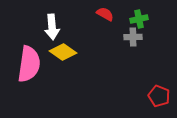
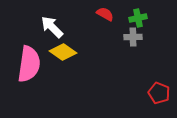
green cross: moved 1 px left, 1 px up
white arrow: rotated 140 degrees clockwise
red pentagon: moved 3 px up
